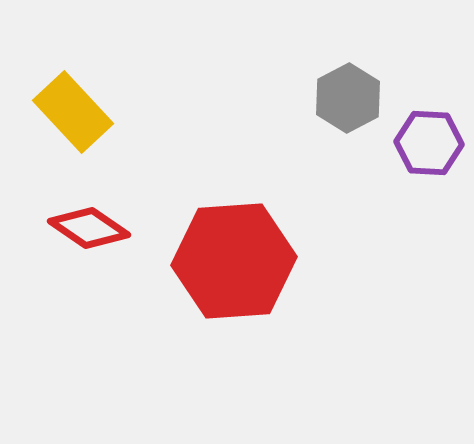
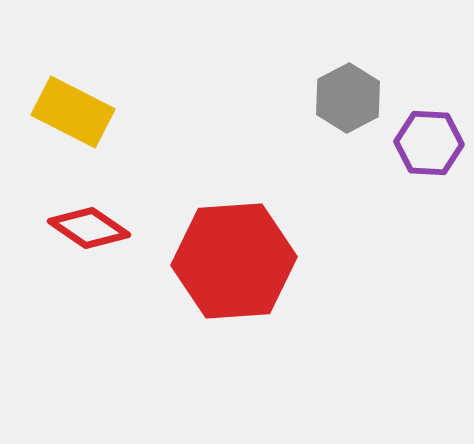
yellow rectangle: rotated 20 degrees counterclockwise
